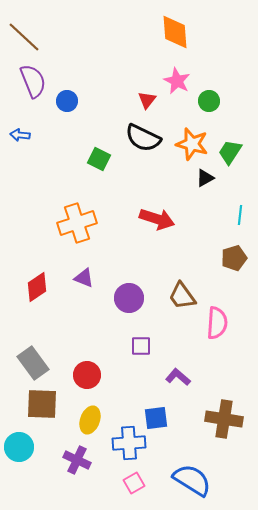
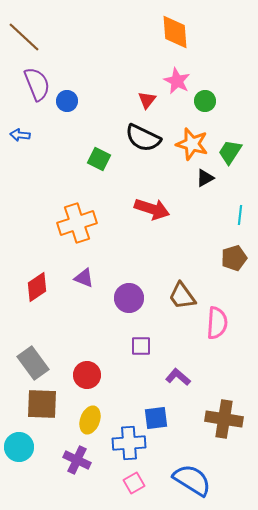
purple semicircle: moved 4 px right, 3 px down
green circle: moved 4 px left
red arrow: moved 5 px left, 10 px up
